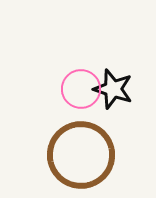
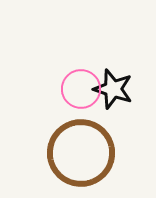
brown circle: moved 2 px up
